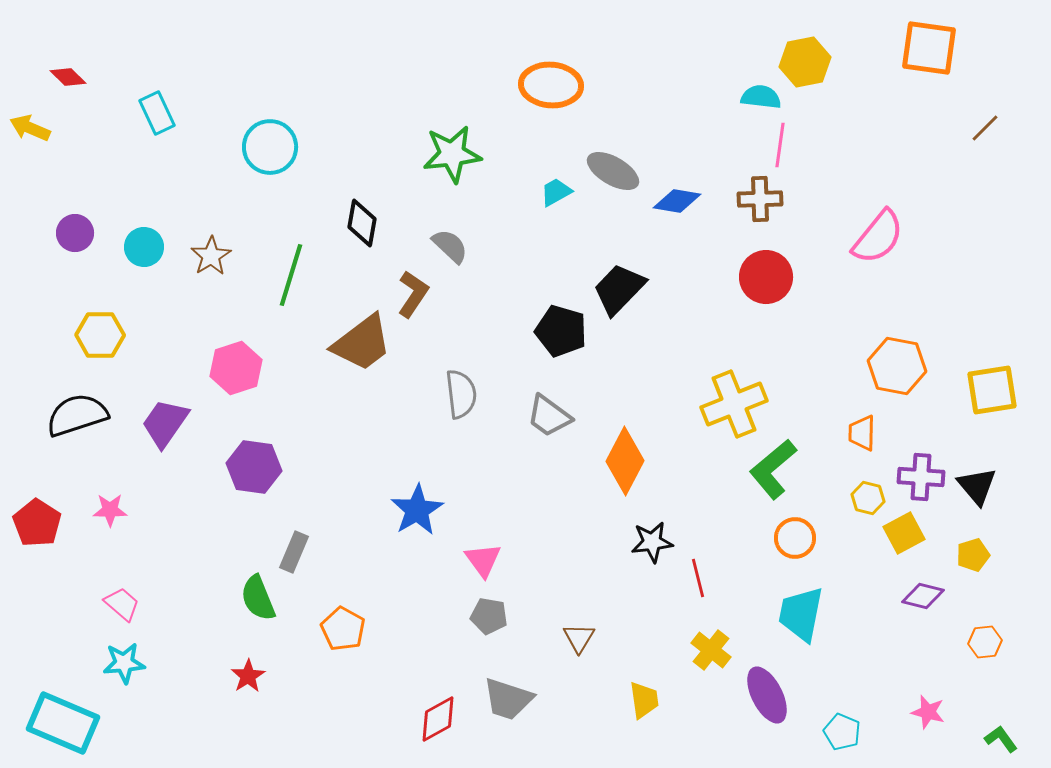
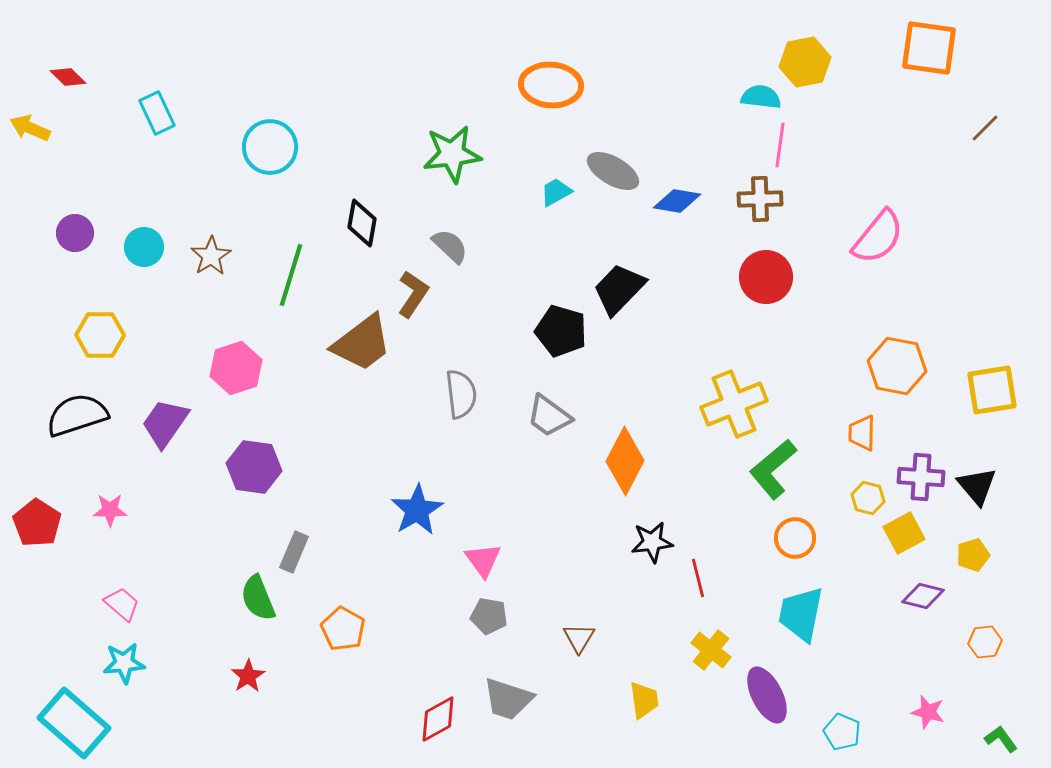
cyan rectangle at (63, 723): moved 11 px right; rotated 18 degrees clockwise
